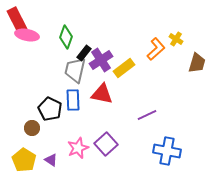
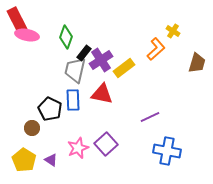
yellow cross: moved 3 px left, 8 px up
purple line: moved 3 px right, 2 px down
